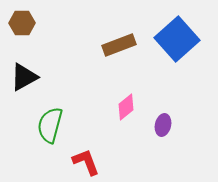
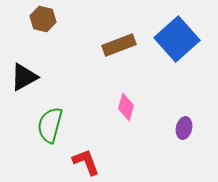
brown hexagon: moved 21 px right, 4 px up; rotated 15 degrees clockwise
pink diamond: rotated 36 degrees counterclockwise
purple ellipse: moved 21 px right, 3 px down
